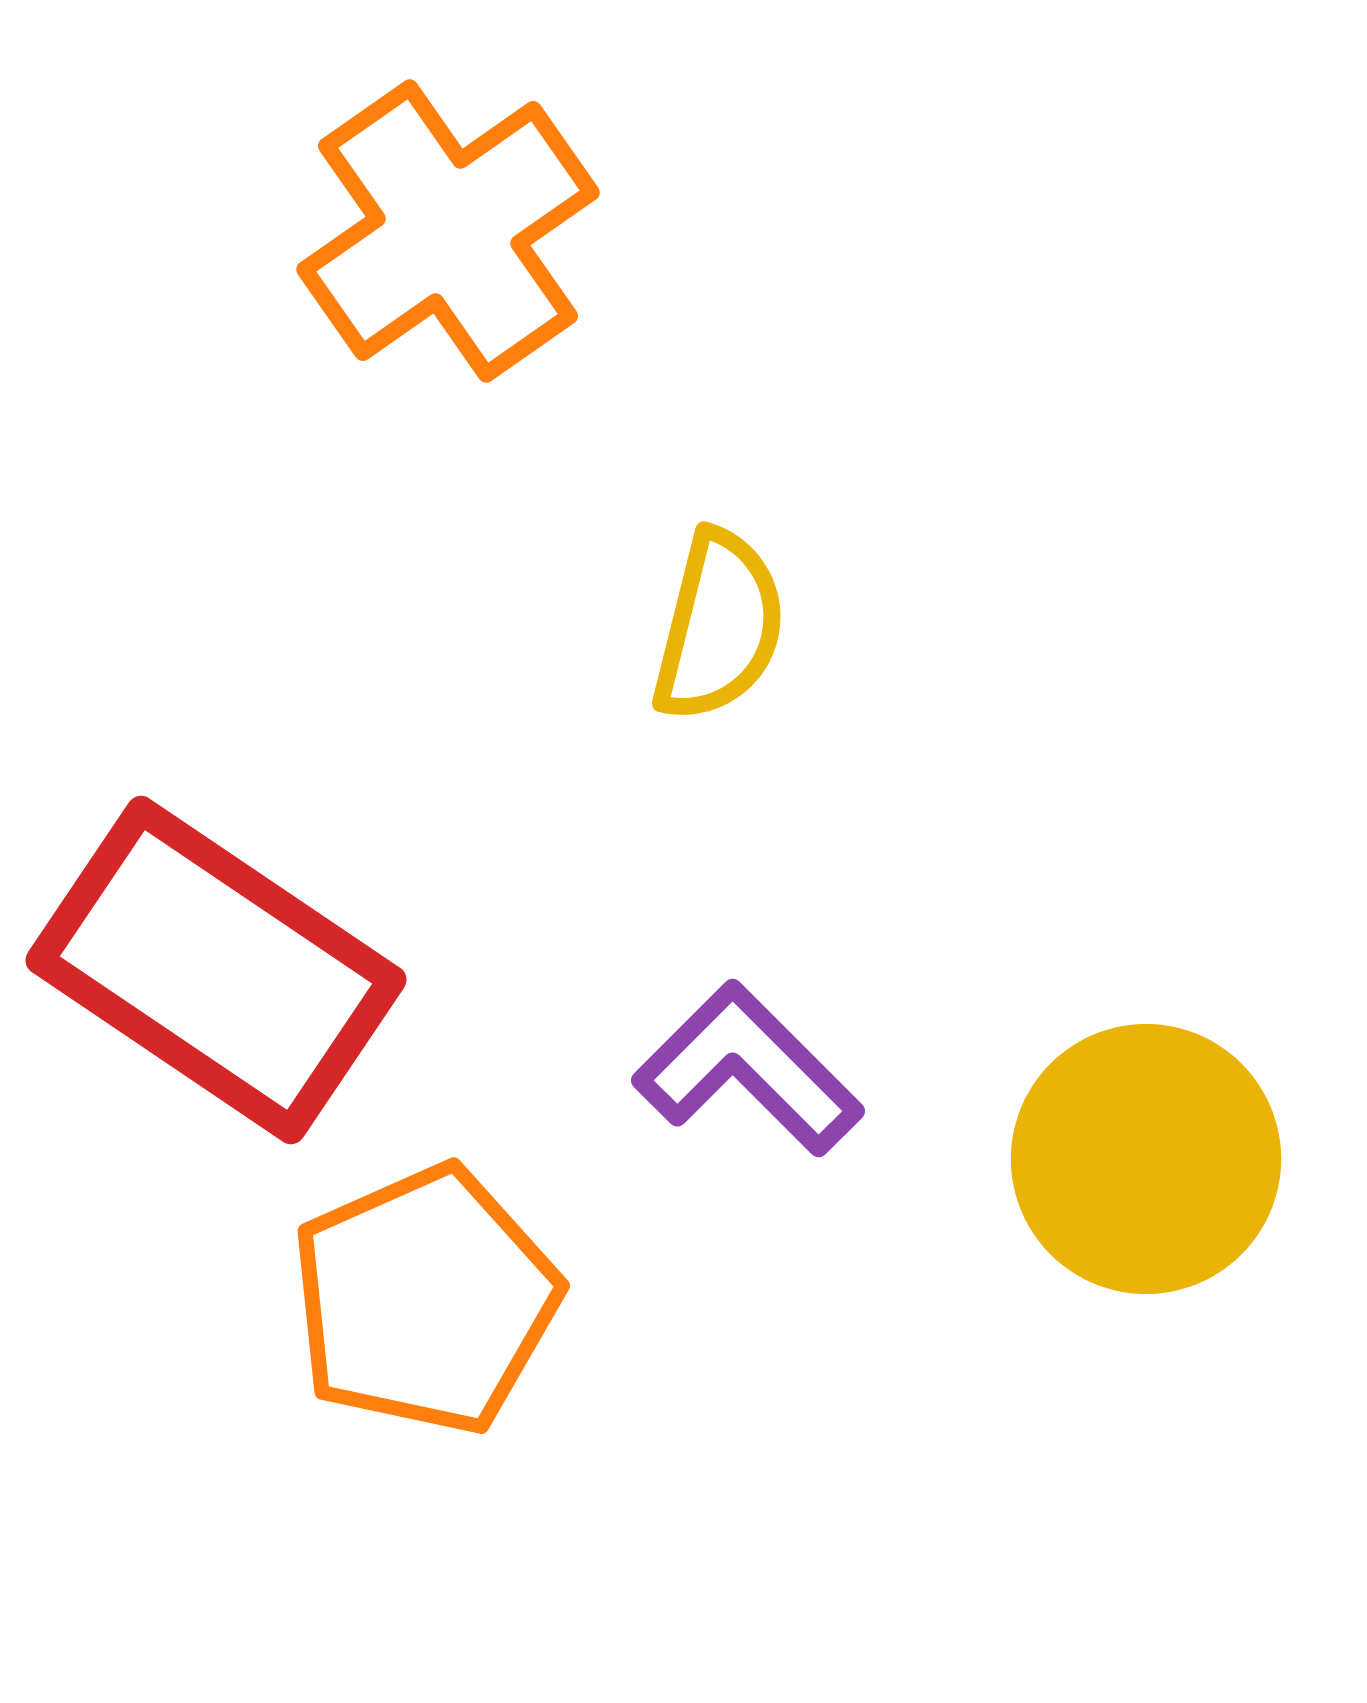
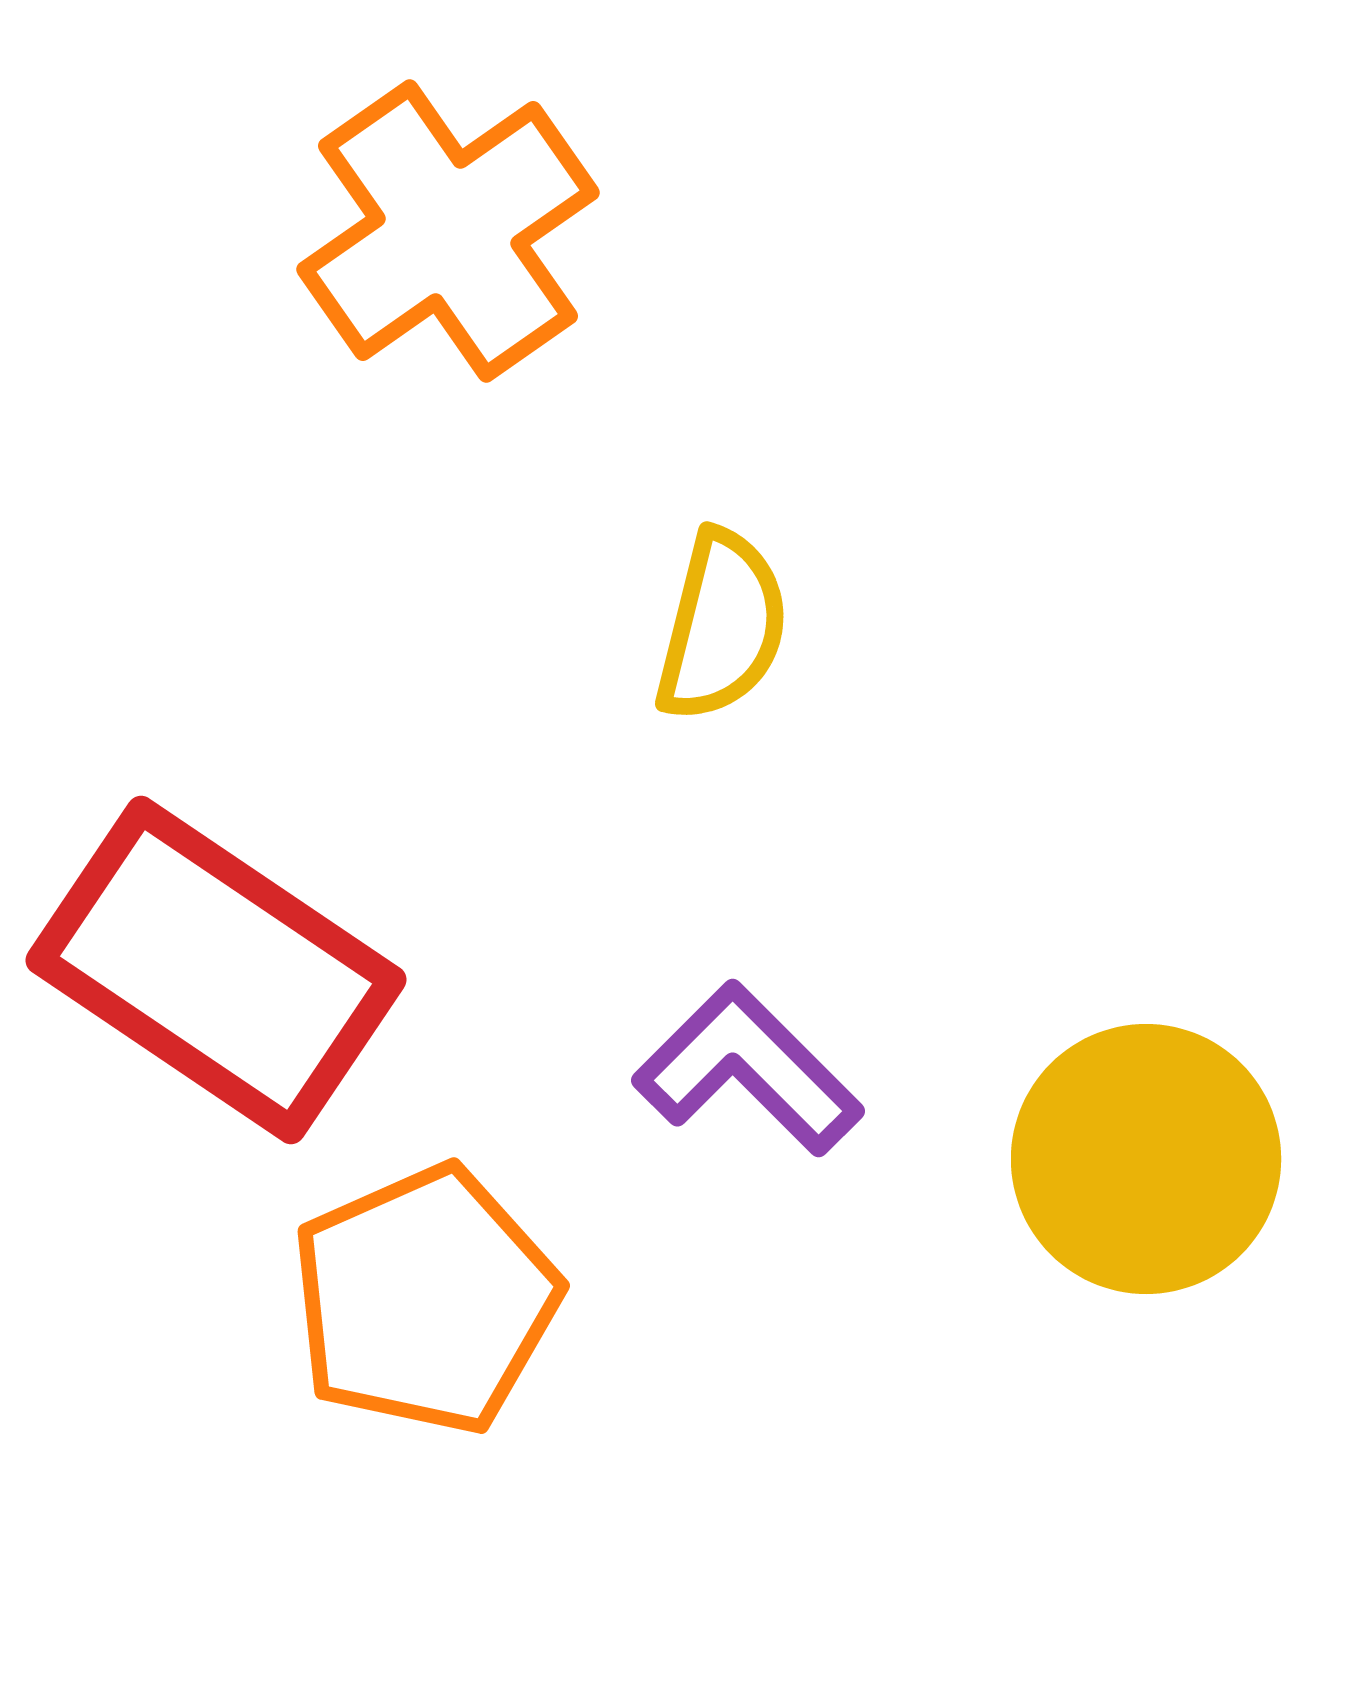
yellow semicircle: moved 3 px right
